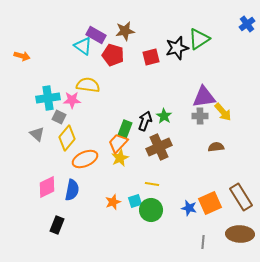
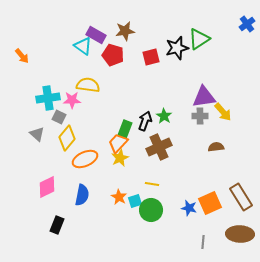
orange arrow: rotated 35 degrees clockwise
blue semicircle: moved 10 px right, 5 px down
orange star: moved 6 px right, 5 px up; rotated 21 degrees counterclockwise
